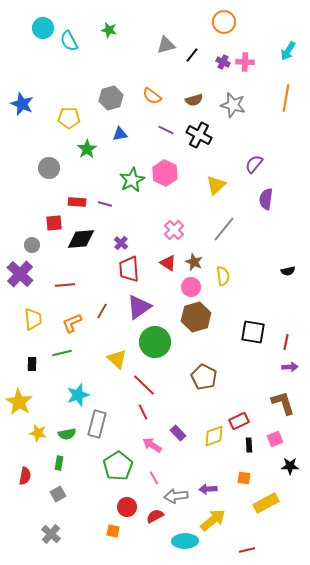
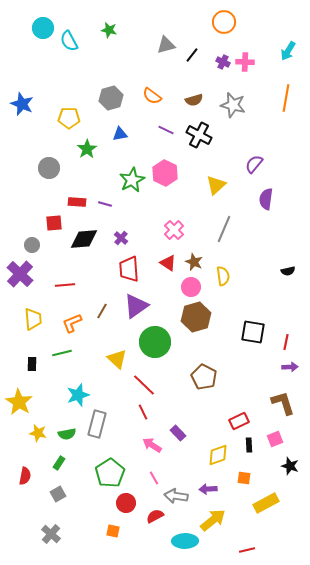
gray line at (224, 229): rotated 16 degrees counterclockwise
black diamond at (81, 239): moved 3 px right
purple cross at (121, 243): moved 5 px up
purple triangle at (139, 307): moved 3 px left, 1 px up
yellow diamond at (214, 436): moved 4 px right, 19 px down
green rectangle at (59, 463): rotated 24 degrees clockwise
green pentagon at (118, 466): moved 8 px left, 7 px down
black star at (290, 466): rotated 18 degrees clockwise
gray arrow at (176, 496): rotated 15 degrees clockwise
red circle at (127, 507): moved 1 px left, 4 px up
